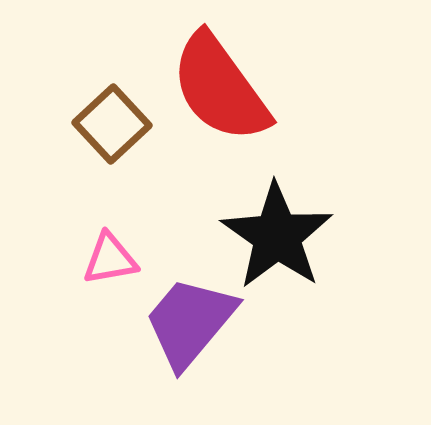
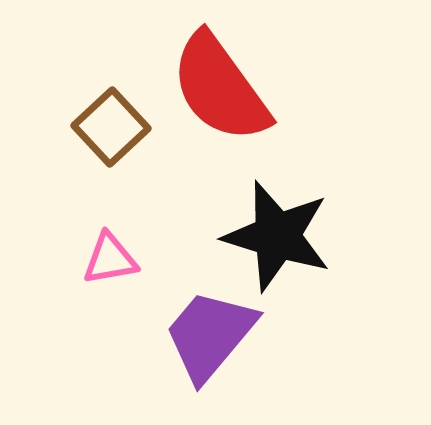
brown square: moved 1 px left, 3 px down
black star: rotated 18 degrees counterclockwise
purple trapezoid: moved 20 px right, 13 px down
